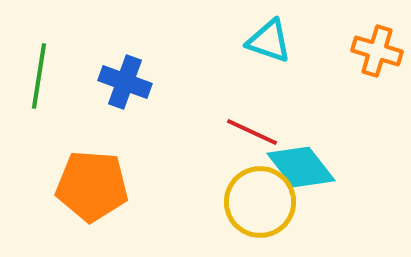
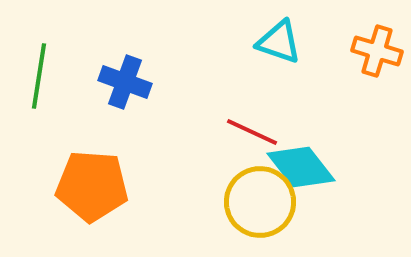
cyan triangle: moved 10 px right, 1 px down
